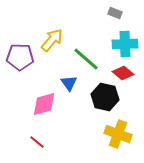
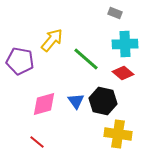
purple pentagon: moved 4 px down; rotated 8 degrees clockwise
blue triangle: moved 7 px right, 18 px down
black hexagon: moved 2 px left, 4 px down
yellow cross: rotated 12 degrees counterclockwise
